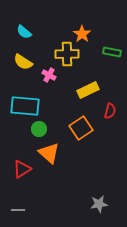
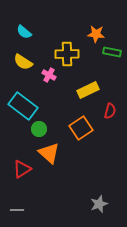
orange star: moved 14 px right; rotated 30 degrees counterclockwise
cyan rectangle: moved 2 px left; rotated 32 degrees clockwise
gray star: rotated 12 degrees counterclockwise
gray line: moved 1 px left
